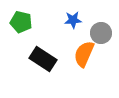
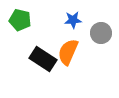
green pentagon: moved 1 px left, 2 px up
orange semicircle: moved 16 px left, 2 px up
